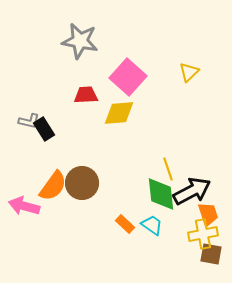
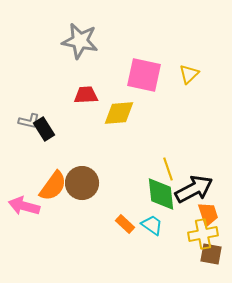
yellow triangle: moved 2 px down
pink square: moved 16 px right, 2 px up; rotated 30 degrees counterclockwise
black arrow: moved 2 px right, 2 px up
